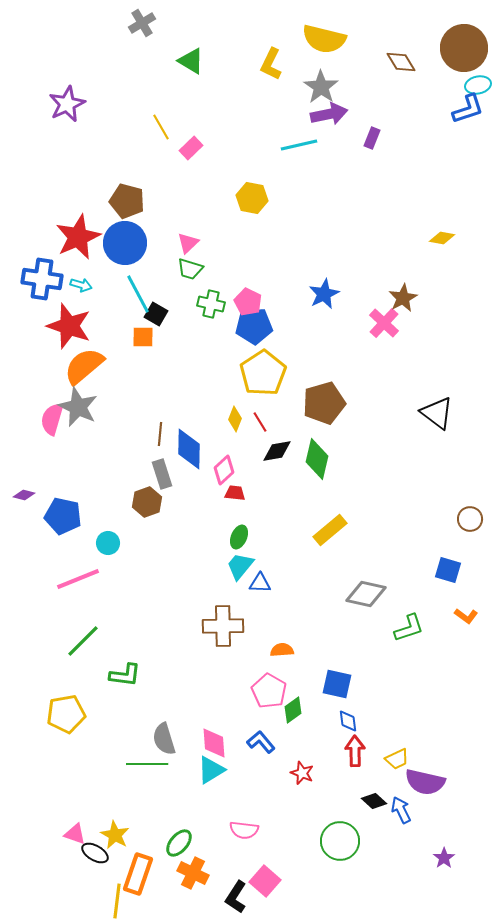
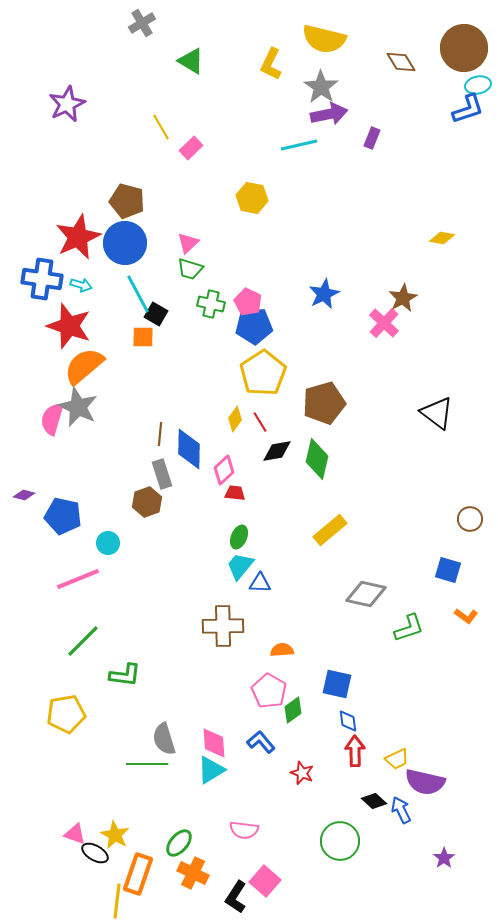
yellow diamond at (235, 419): rotated 15 degrees clockwise
